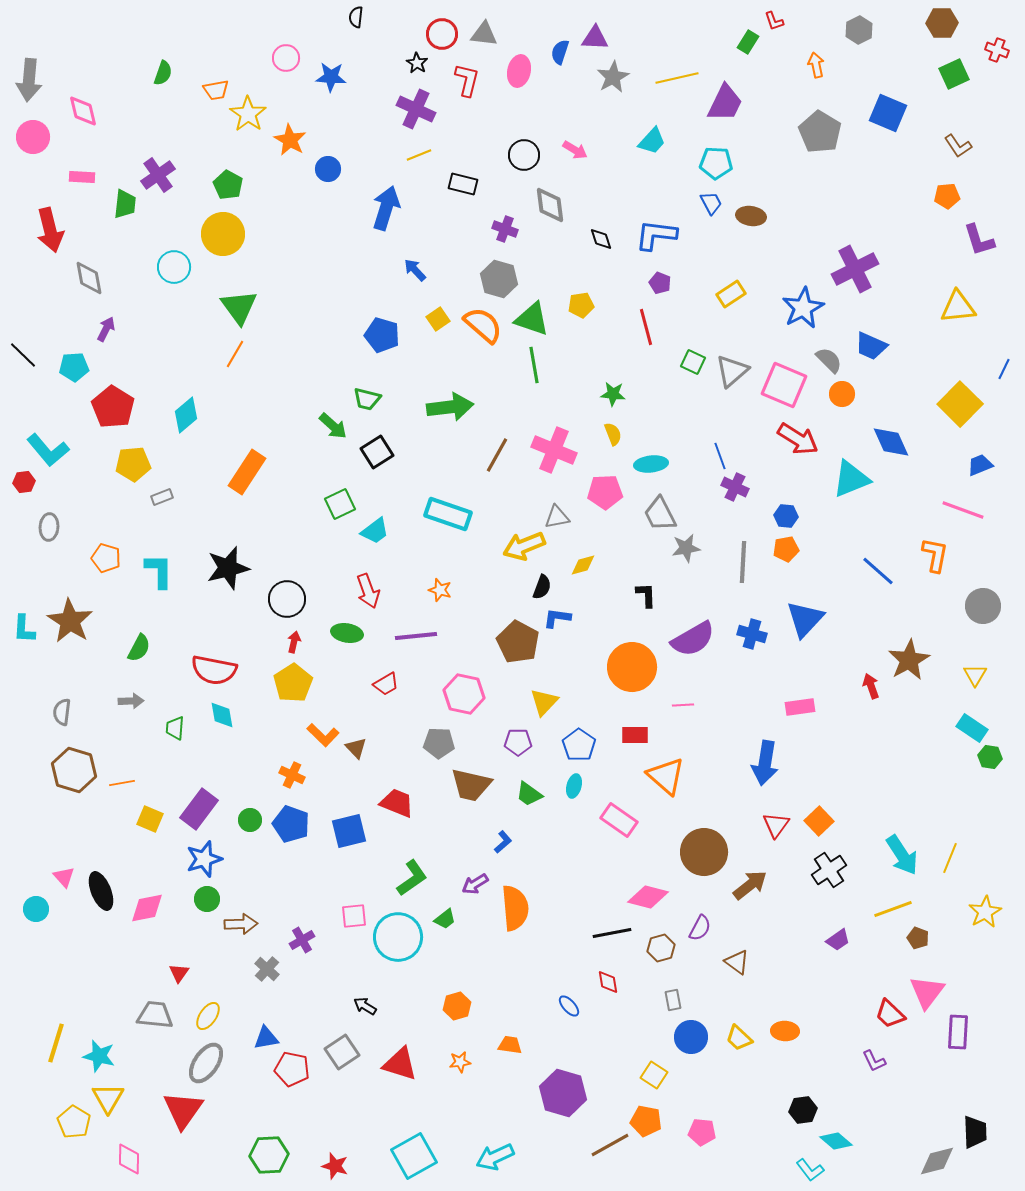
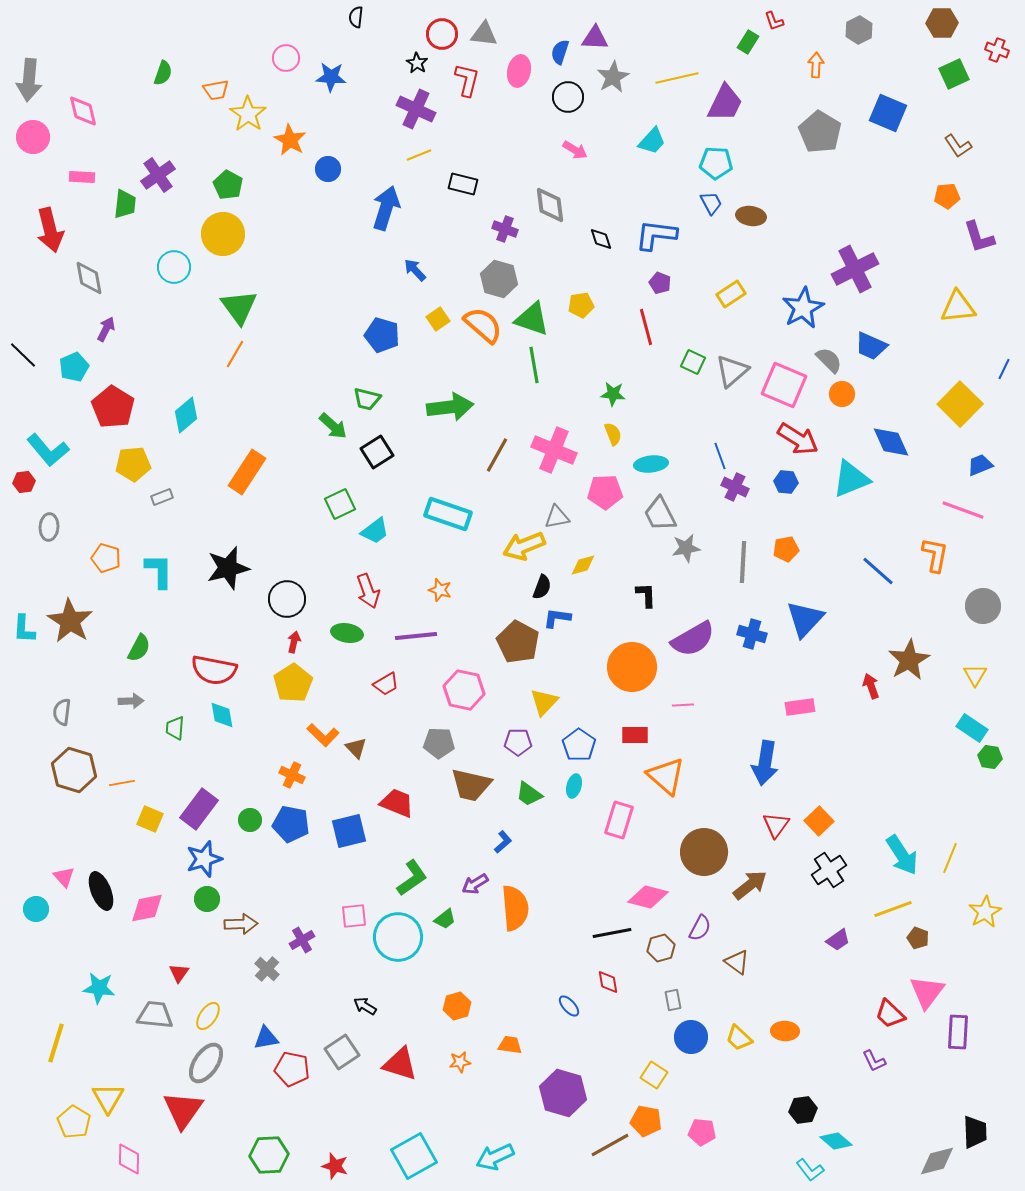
orange arrow at (816, 65): rotated 15 degrees clockwise
black circle at (524, 155): moved 44 px right, 58 px up
purple L-shape at (979, 240): moved 3 px up
cyan pentagon at (74, 367): rotated 20 degrees counterclockwise
blue hexagon at (786, 516): moved 34 px up
pink hexagon at (464, 694): moved 4 px up
pink rectangle at (619, 820): rotated 72 degrees clockwise
blue pentagon at (291, 824): rotated 9 degrees counterclockwise
cyan star at (99, 1056): moved 68 px up; rotated 8 degrees counterclockwise
